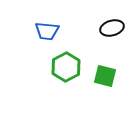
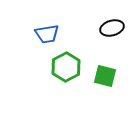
blue trapezoid: moved 3 px down; rotated 15 degrees counterclockwise
